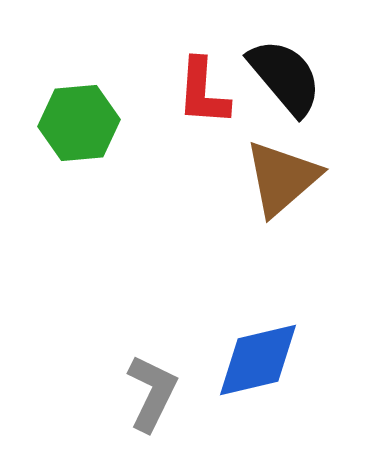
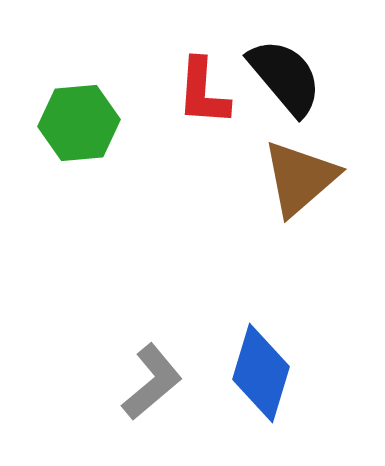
brown triangle: moved 18 px right
blue diamond: moved 3 px right, 13 px down; rotated 60 degrees counterclockwise
gray L-shape: moved 11 px up; rotated 24 degrees clockwise
